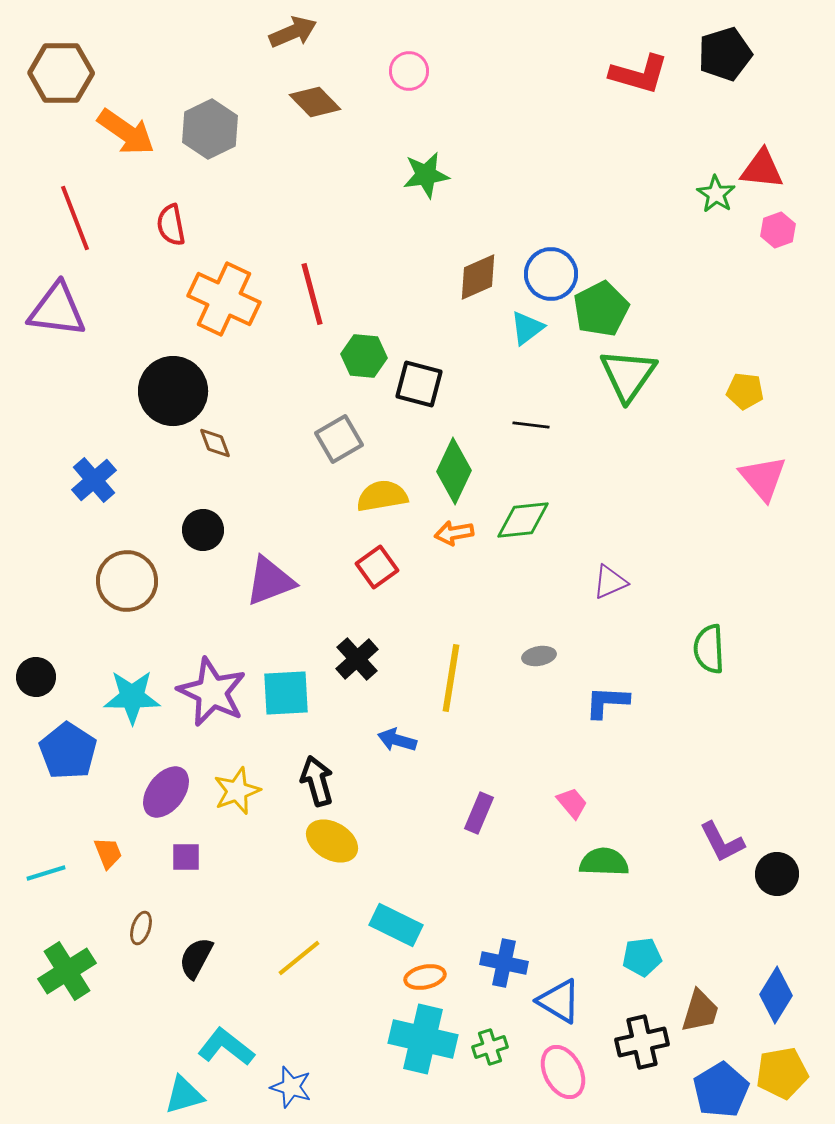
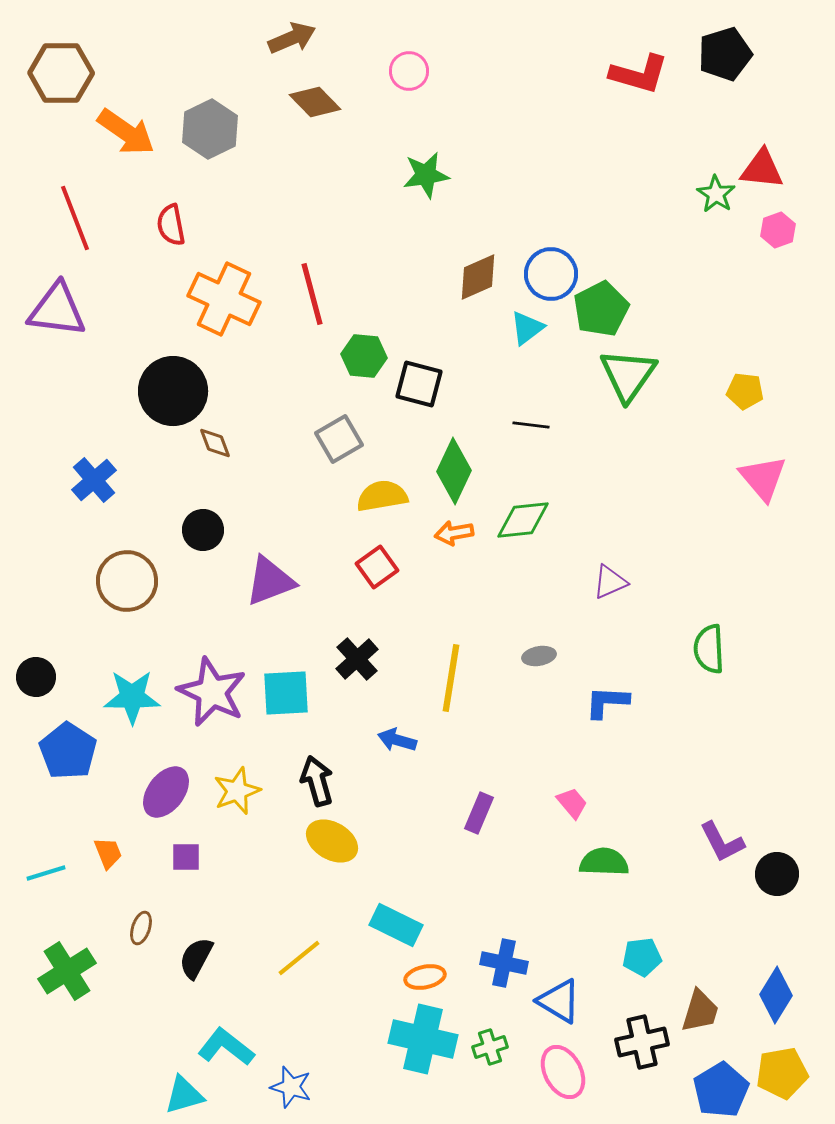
brown arrow at (293, 32): moved 1 px left, 6 px down
